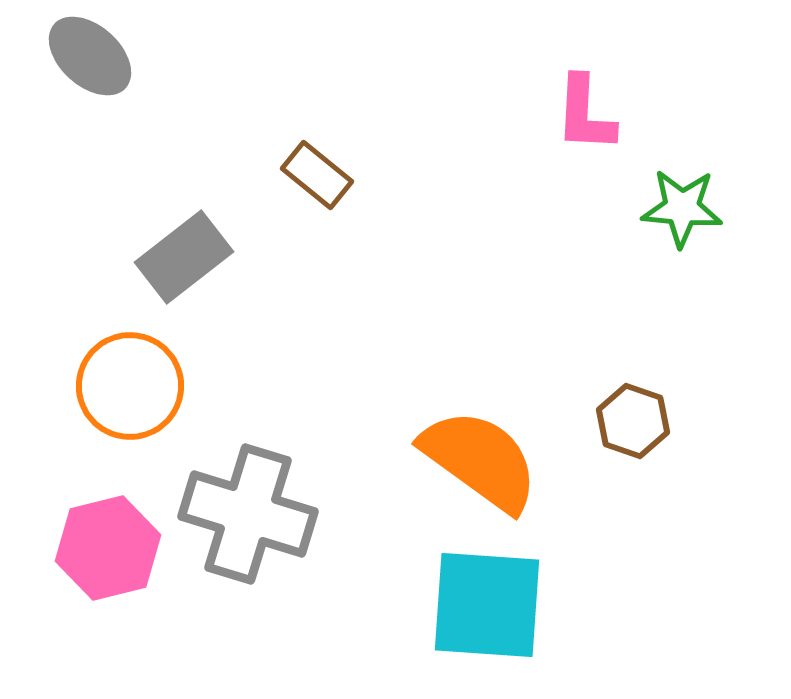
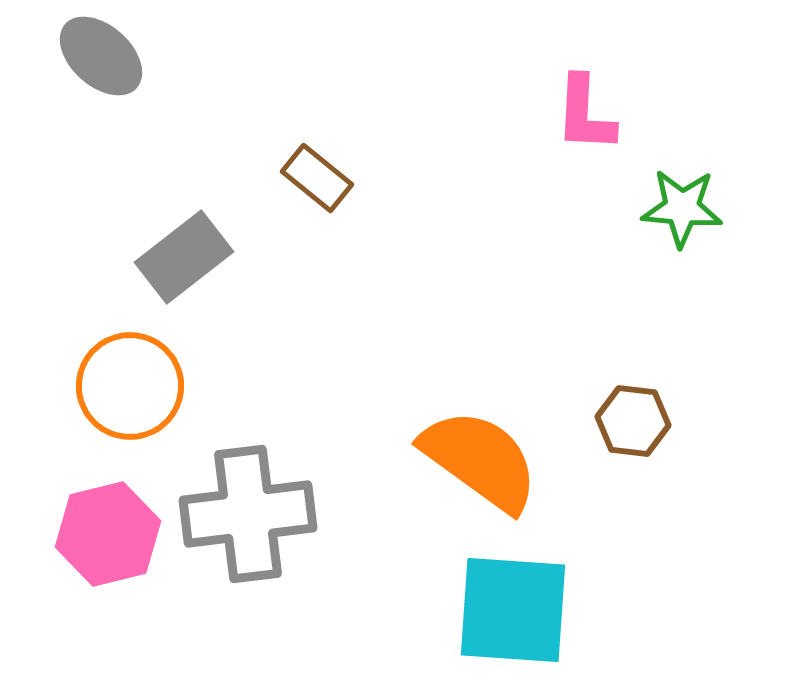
gray ellipse: moved 11 px right
brown rectangle: moved 3 px down
brown hexagon: rotated 12 degrees counterclockwise
gray cross: rotated 24 degrees counterclockwise
pink hexagon: moved 14 px up
cyan square: moved 26 px right, 5 px down
